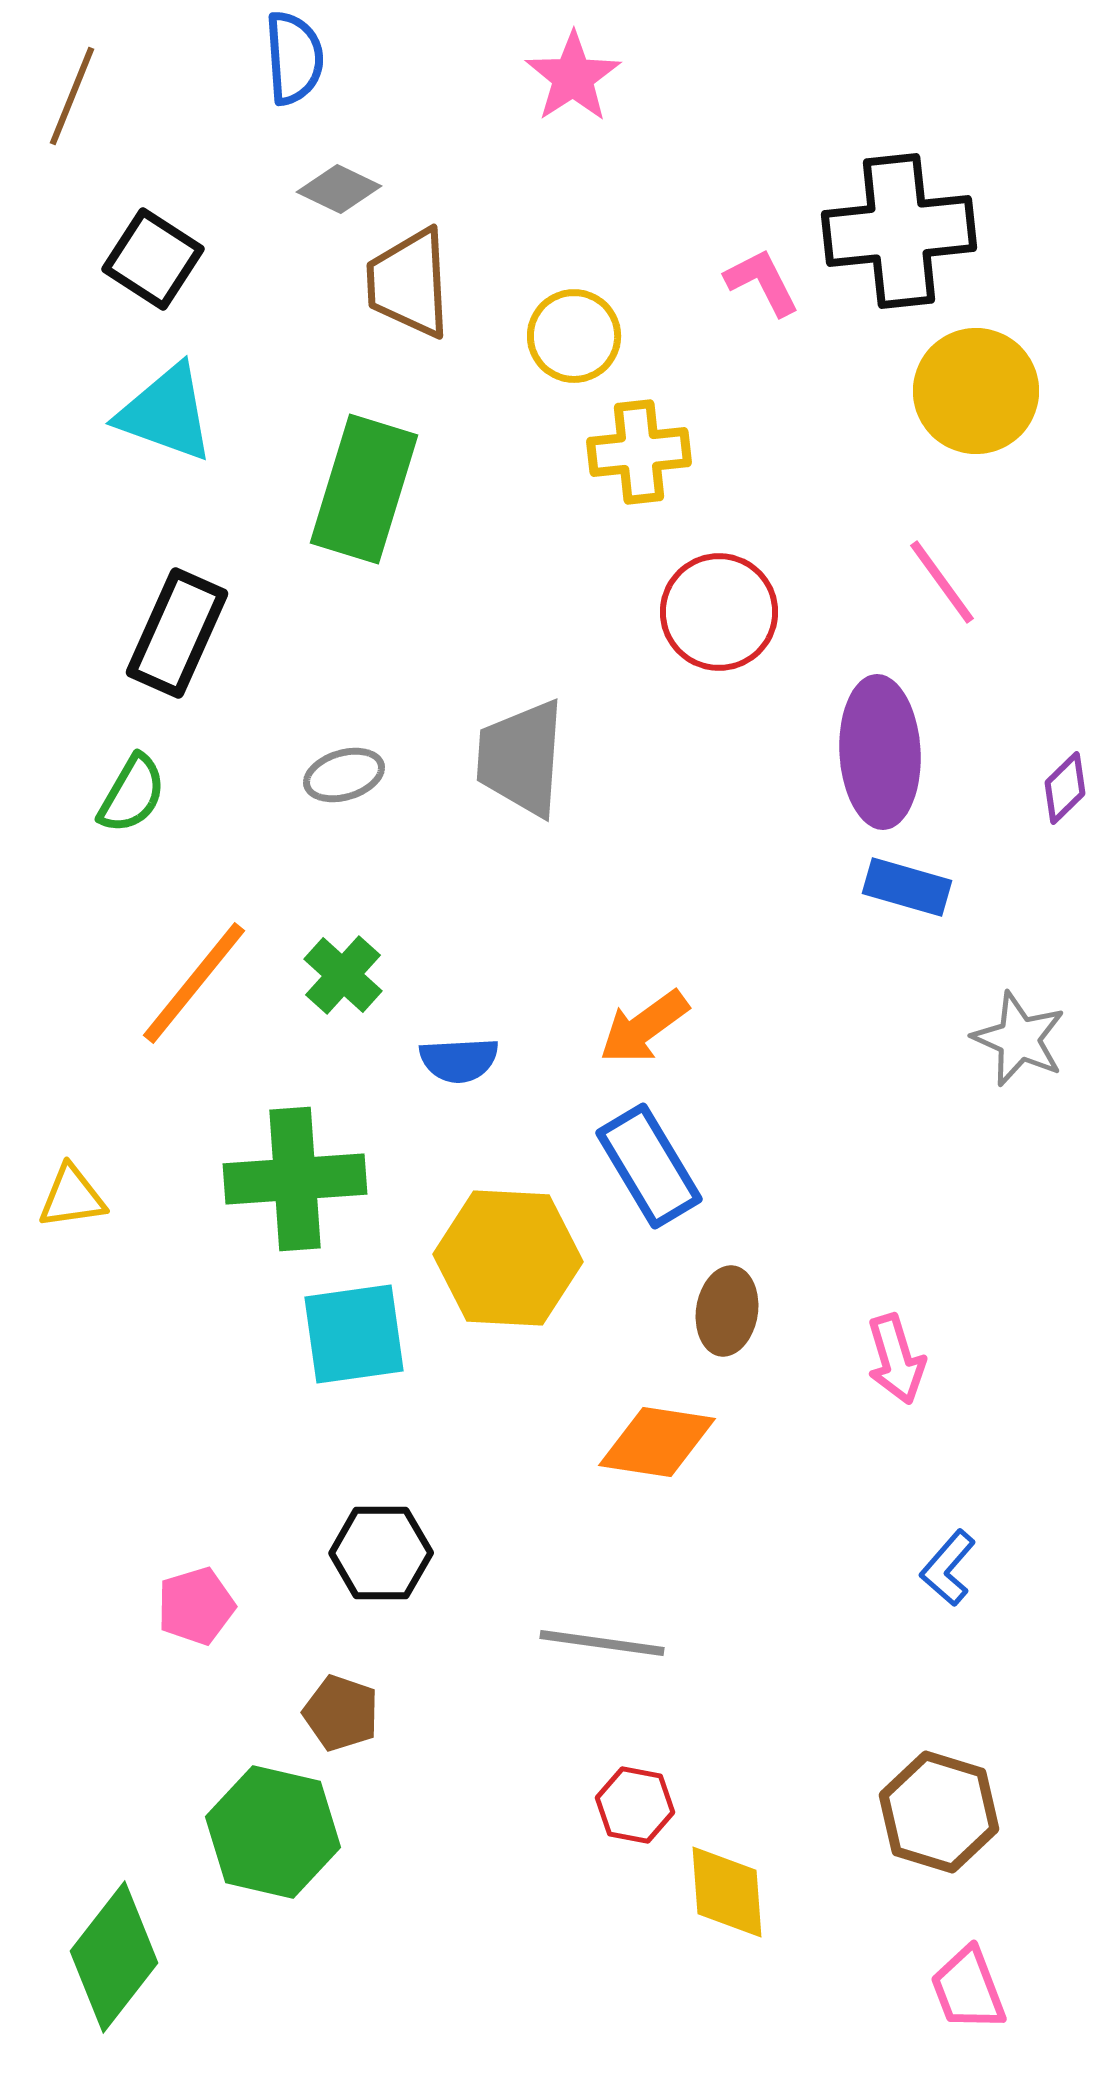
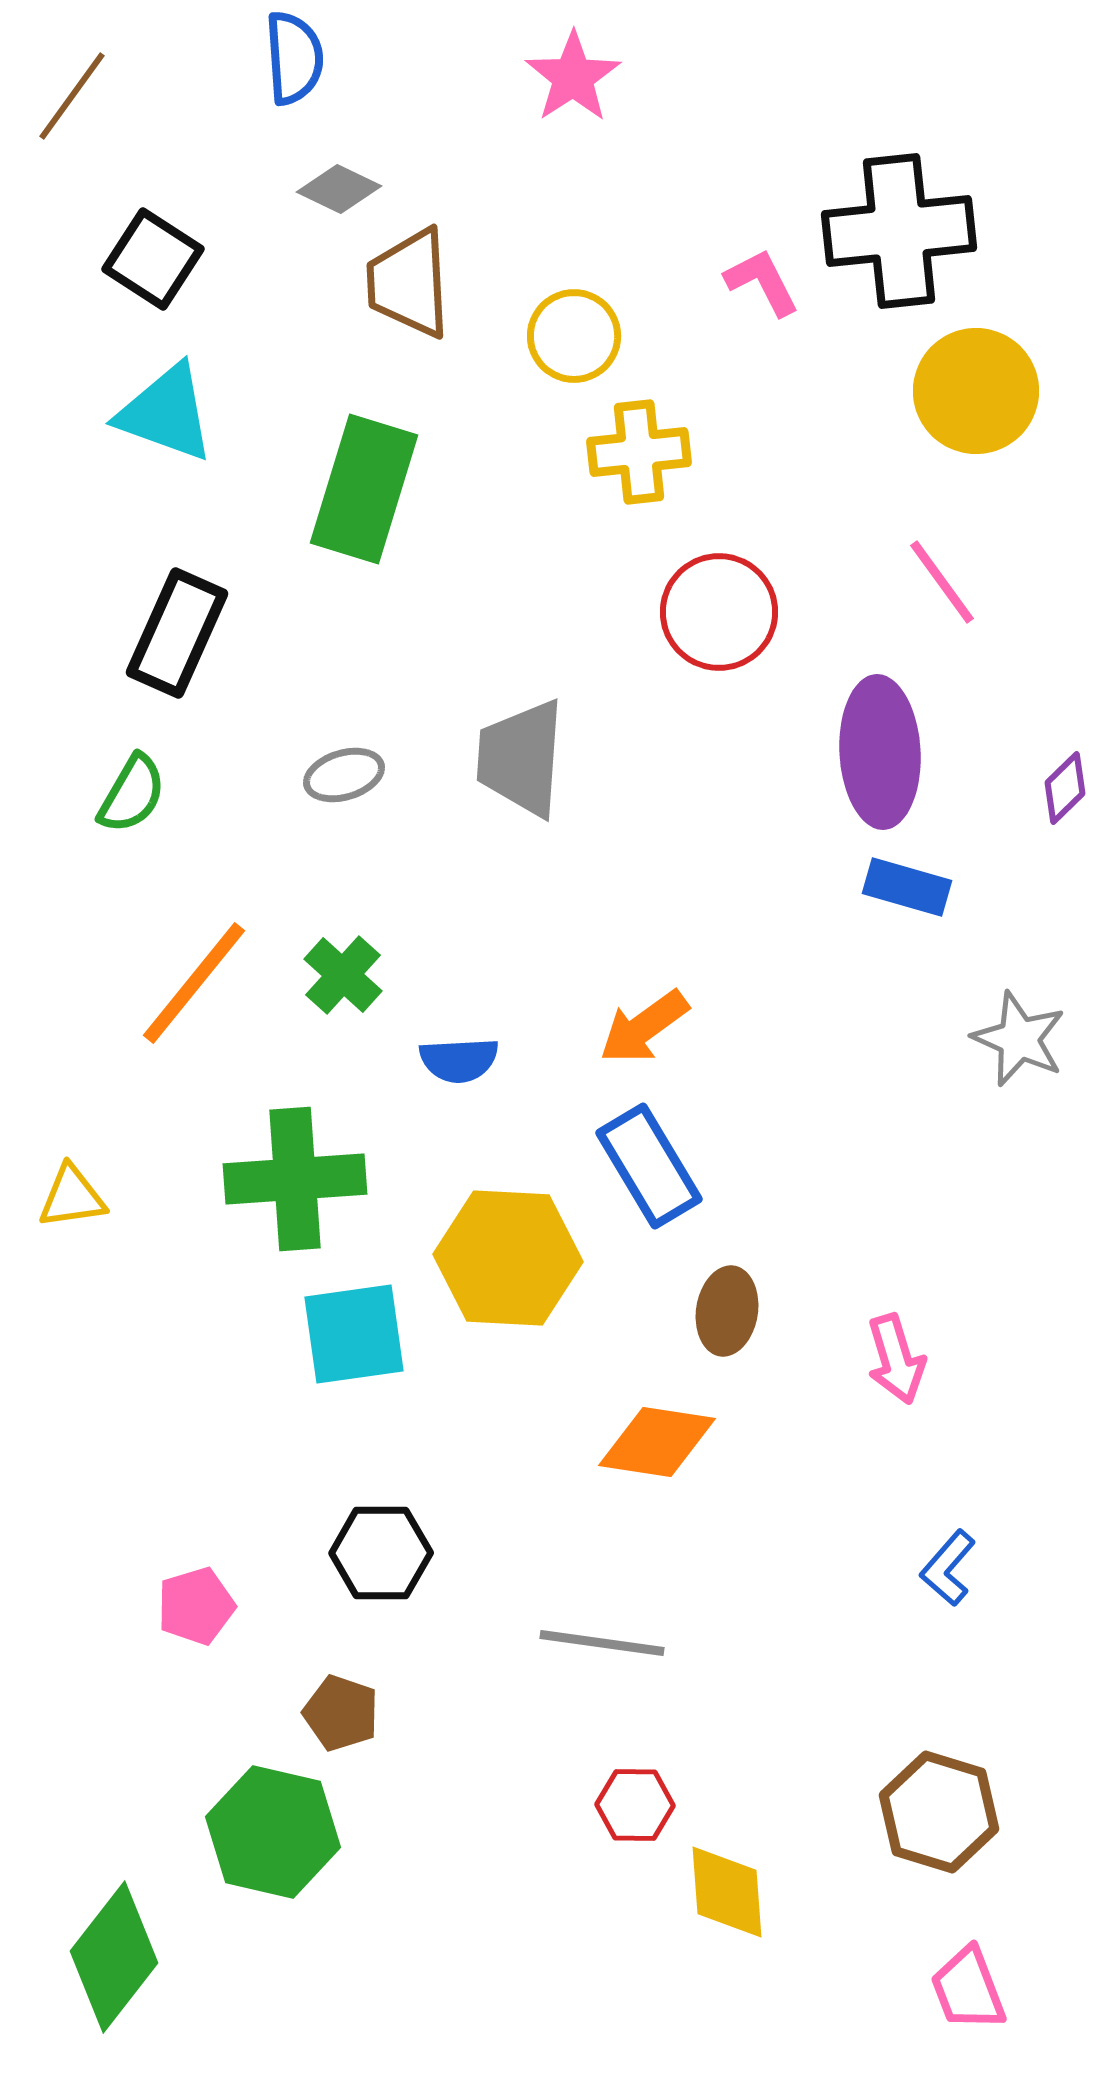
brown line at (72, 96): rotated 14 degrees clockwise
red hexagon at (635, 1805): rotated 10 degrees counterclockwise
